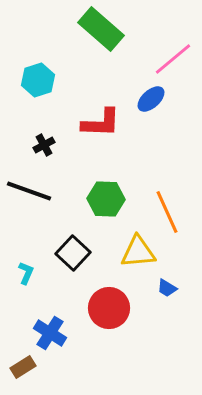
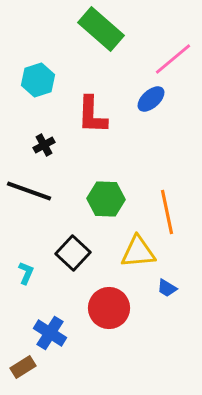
red L-shape: moved 9 px left, 8 px up; rotated 90 degrees clockwise
orange line: rotated 12 degrees clockwise
